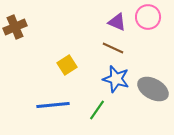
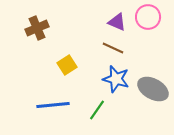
brown cross: moved 22 px right, 1 px down
